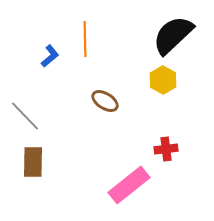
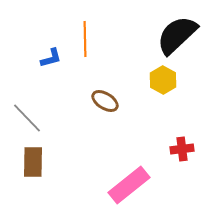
black semicircle: moved 4 px right
blue L-shape: moved 1 px right, 2 px down; rotated 25 degrees clockwise
gray line: moved 2 px right, 2 px down
red cross: moved 16 px right
